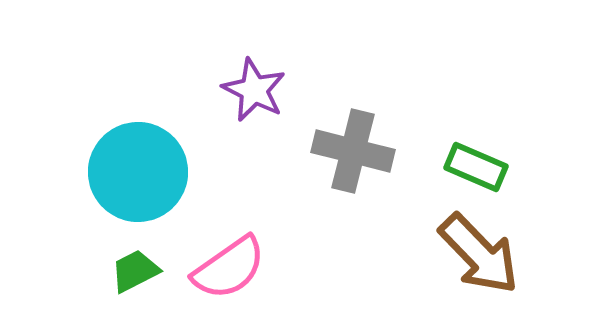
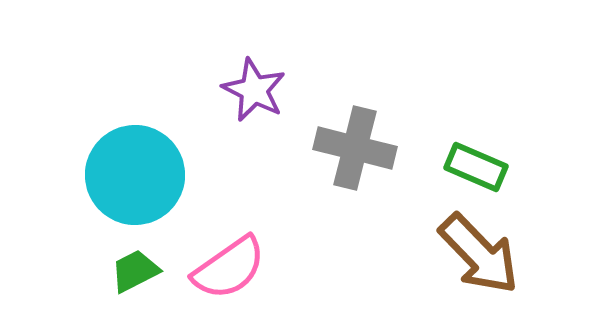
gray cross: moved 2 px right, 3 px up
cyan circle: moved 3 px left, 3 px down
